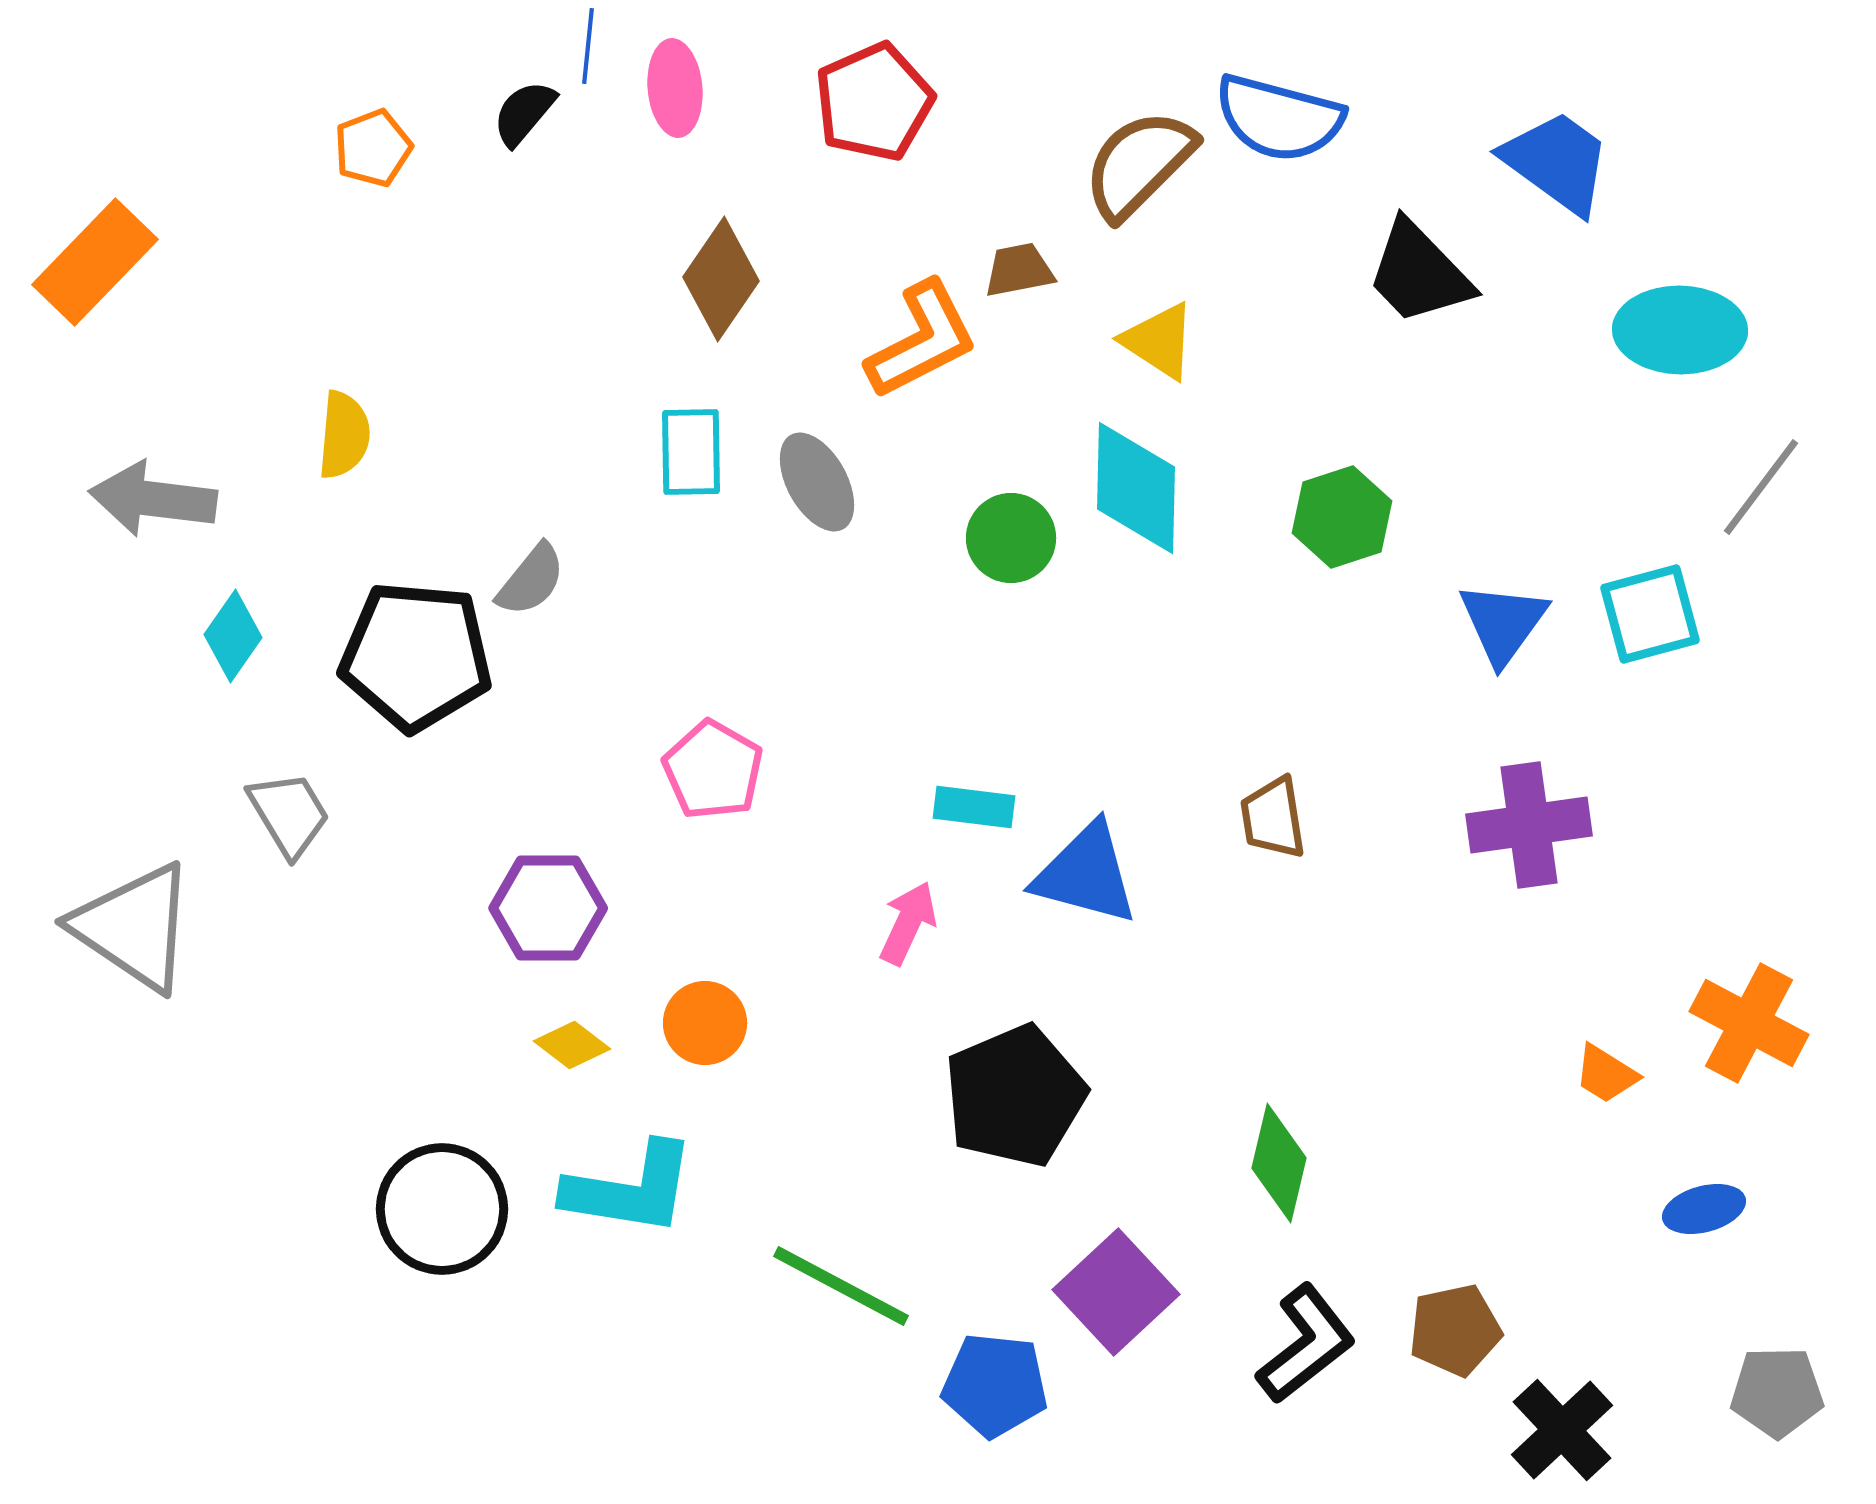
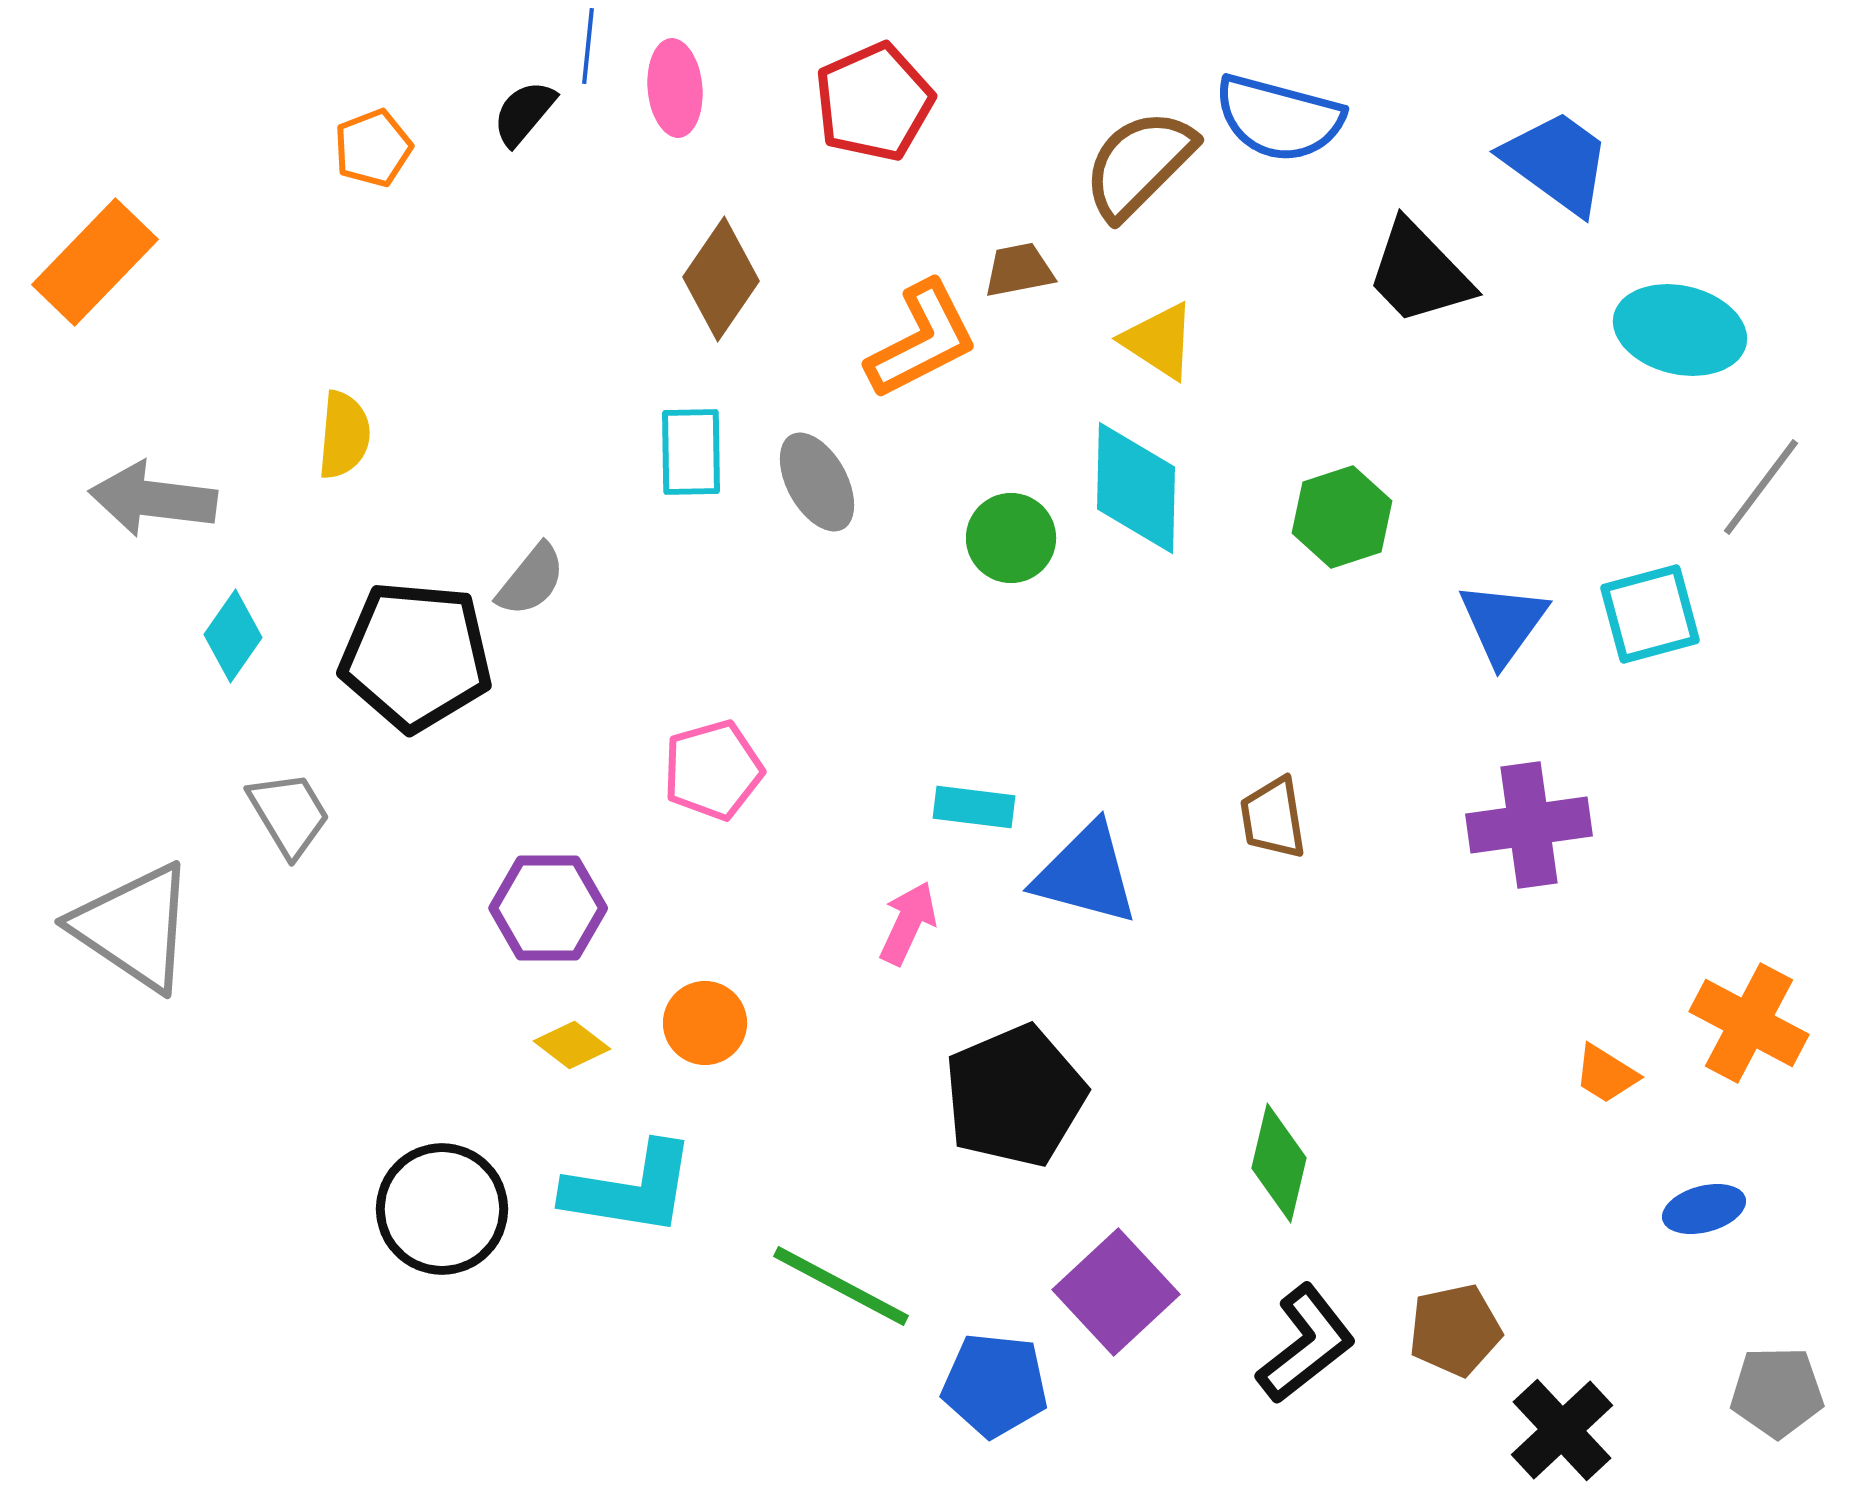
cyan ellipse at (1680, 330): rotated 12 degrees clockwise
pink pentagon at (713, 770): rotated 26 degrees clockwise
